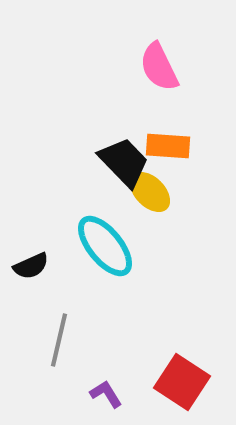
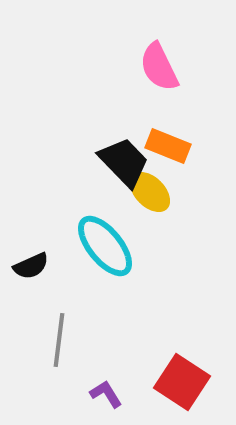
orange rectangle: rotated 18 degrees clockwise
gray line: rotated 6 degrees counterclockwise
